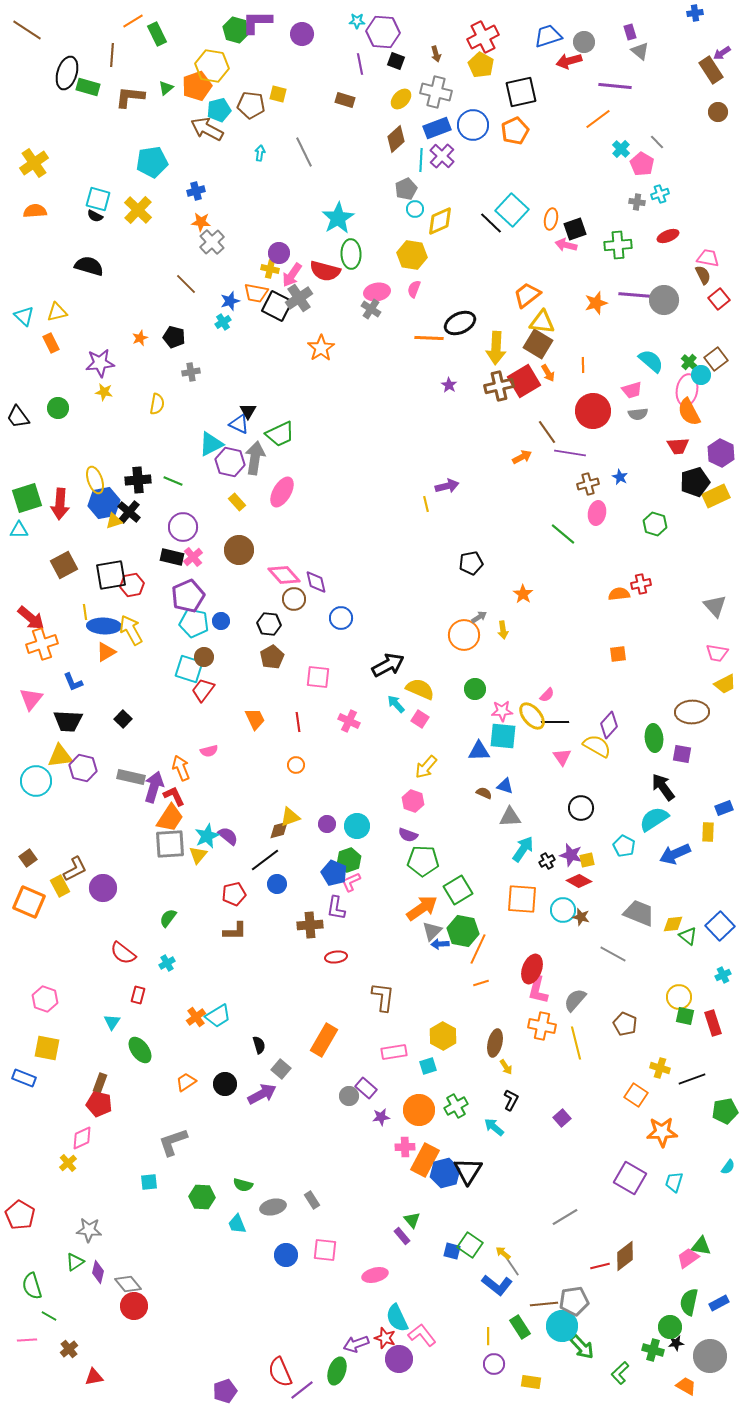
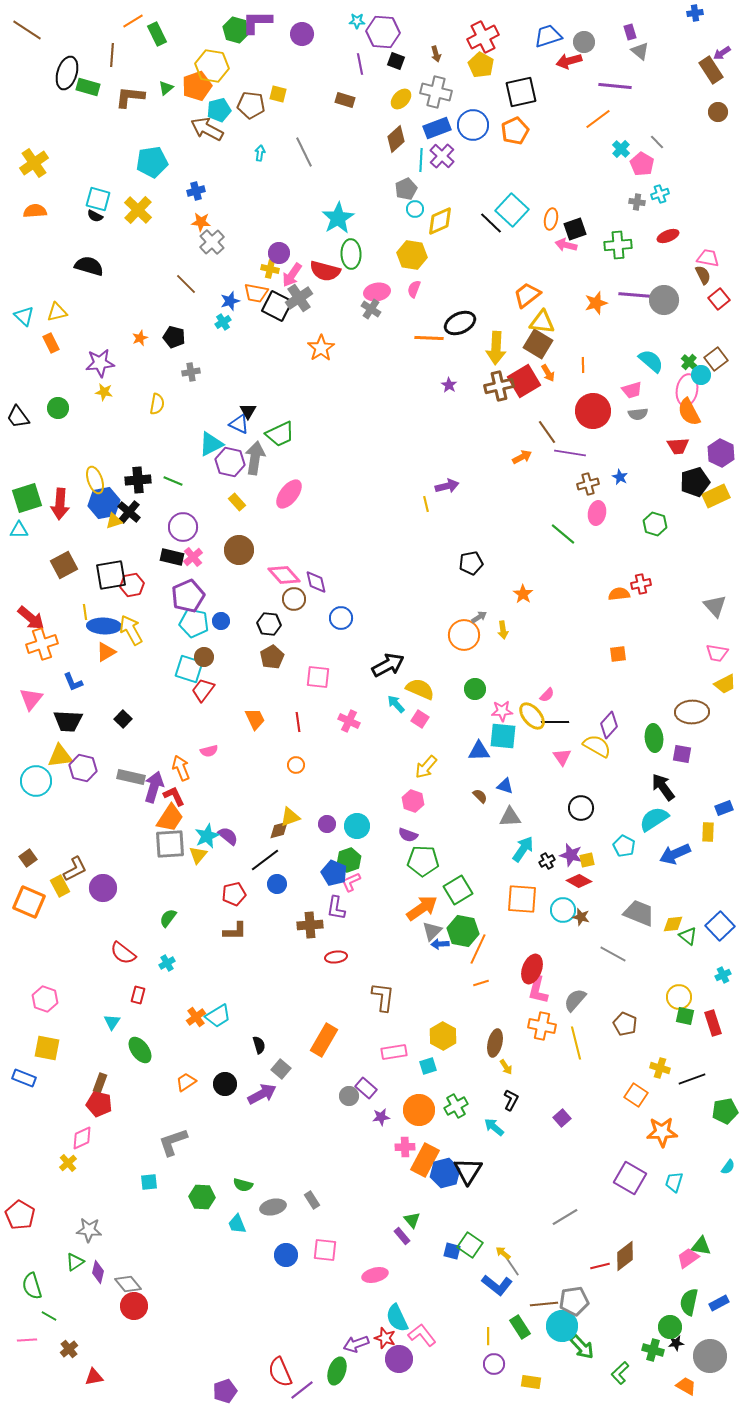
pink ellipse at (282, 492): moved 7 px right, 2 px down; rotated 8 degrees clockwise
brown semicircle at (484, 793): moved 4 px left, 3 px down; rotated 21 degrees clockwise
